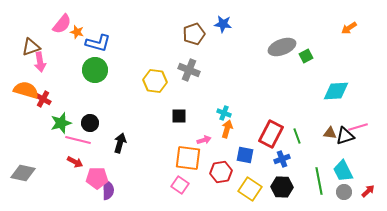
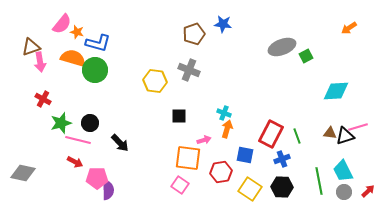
orange semicircle at (26, 90): moved 47 px right, 32 px up
black arrow at (120, 143): rotated 120 degrees clockwise
